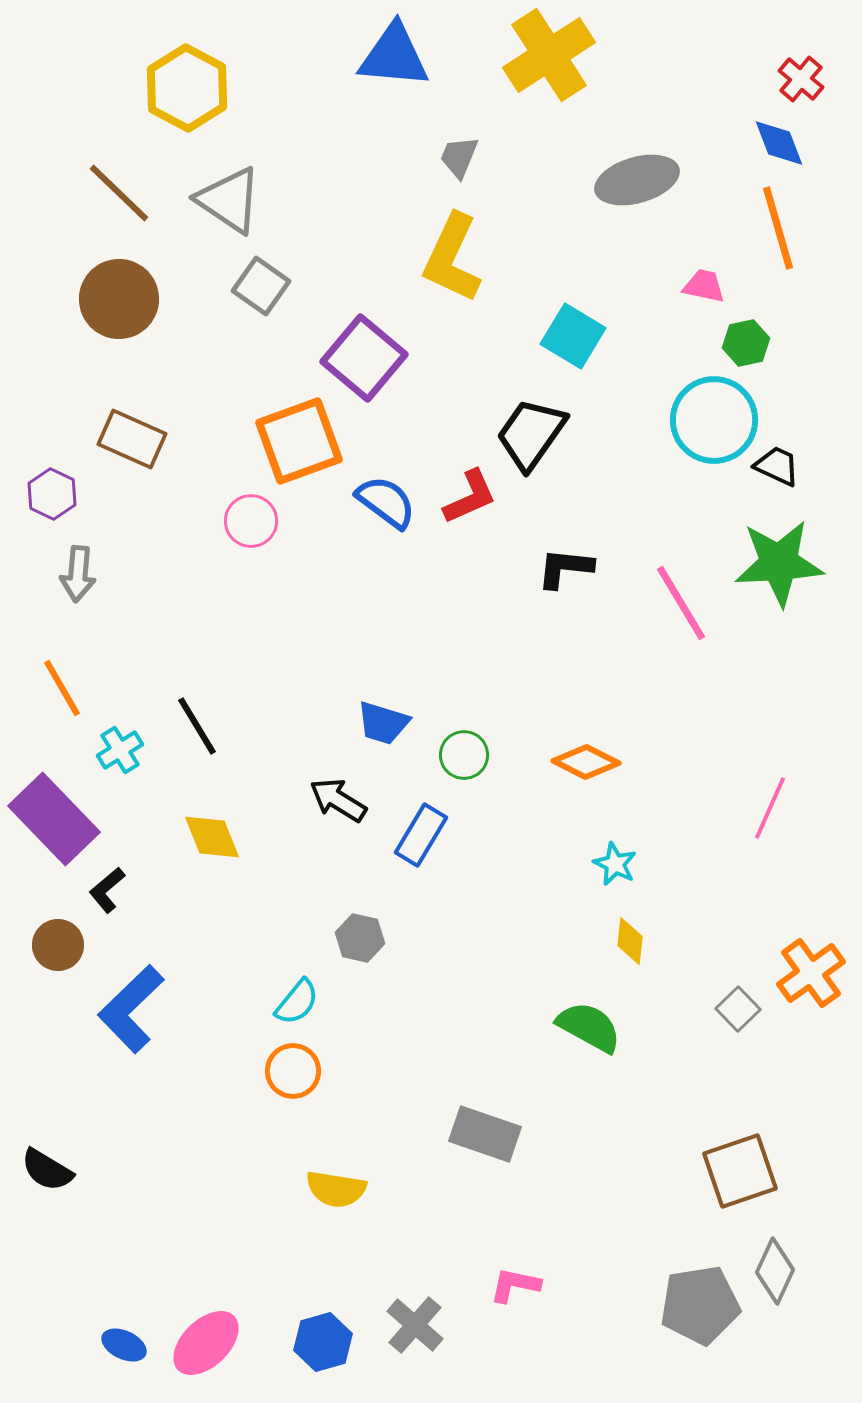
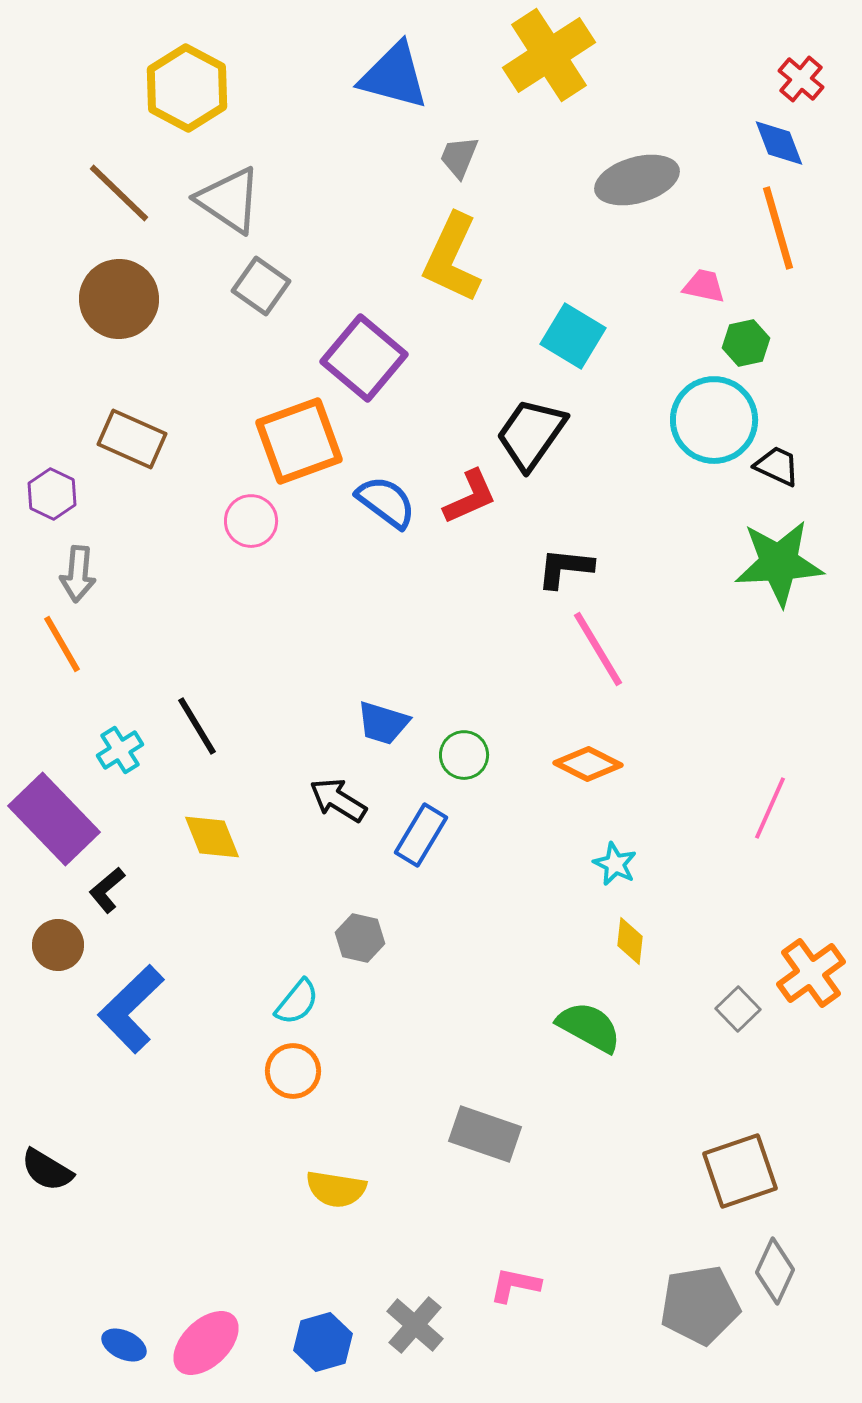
blue triangle at (394, 56): moved 20 px down; rotated 10 degrees clockwise
pink line at (681, 603): moved 83 px left, 46 px down
orange line at (62, 688): moved 44 px up
orange diamond at (586, 762): moved 2 px right, 2 px down
